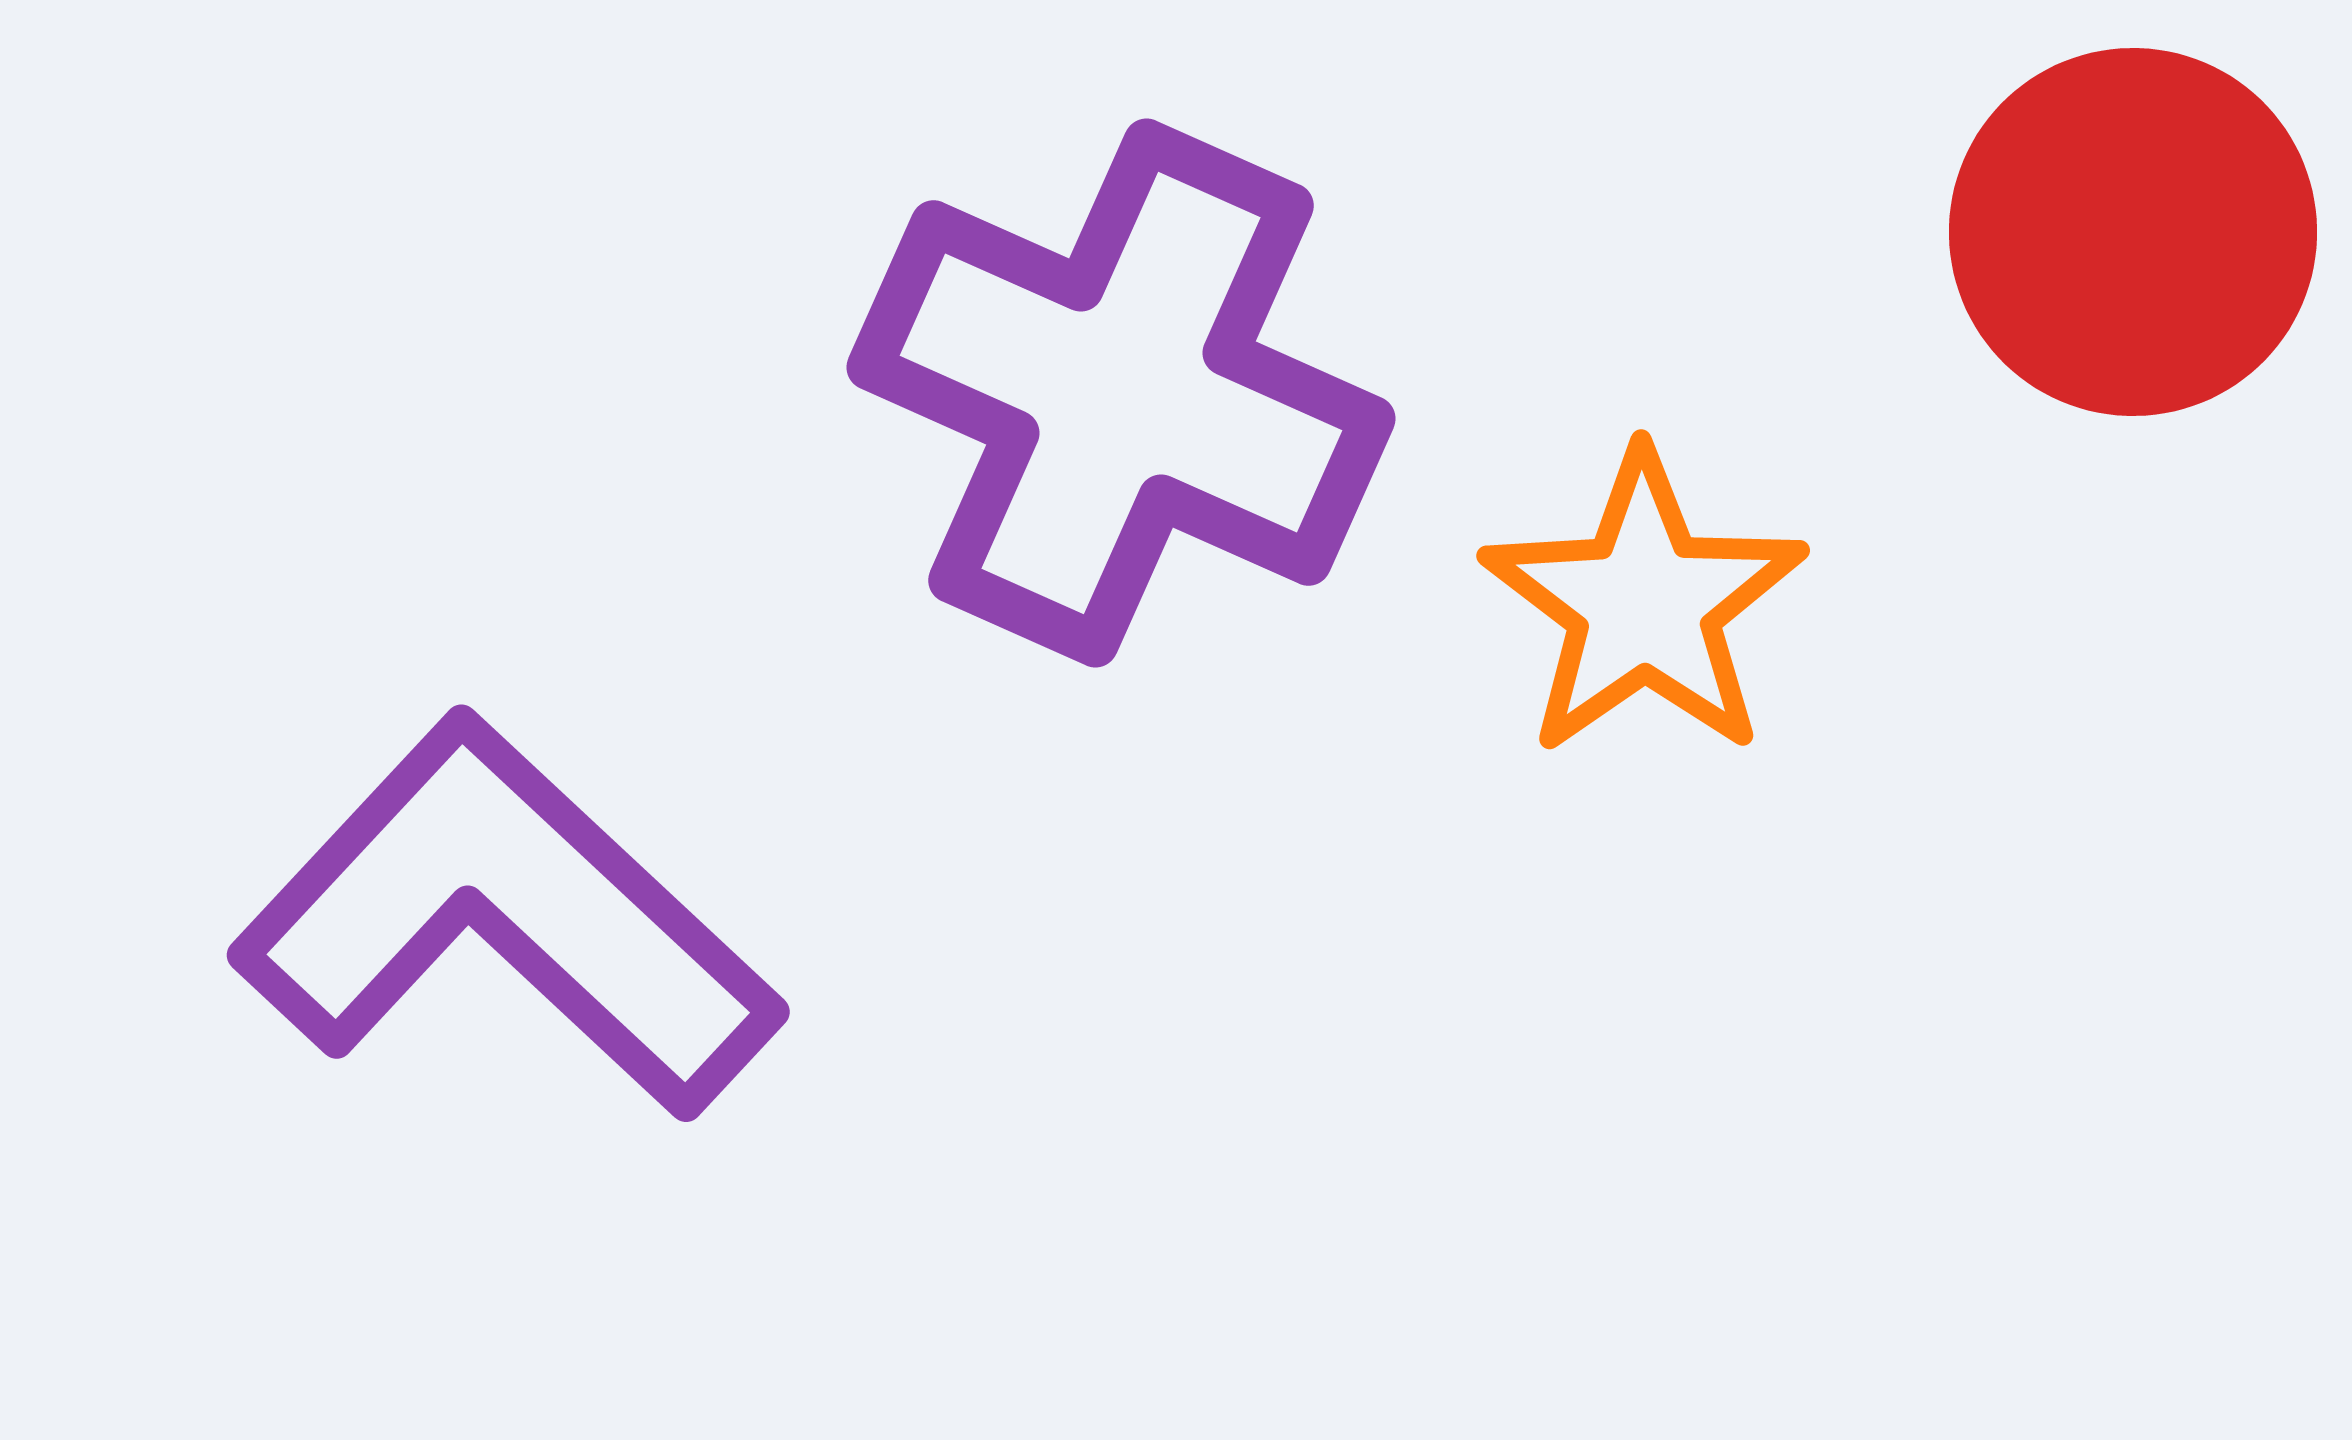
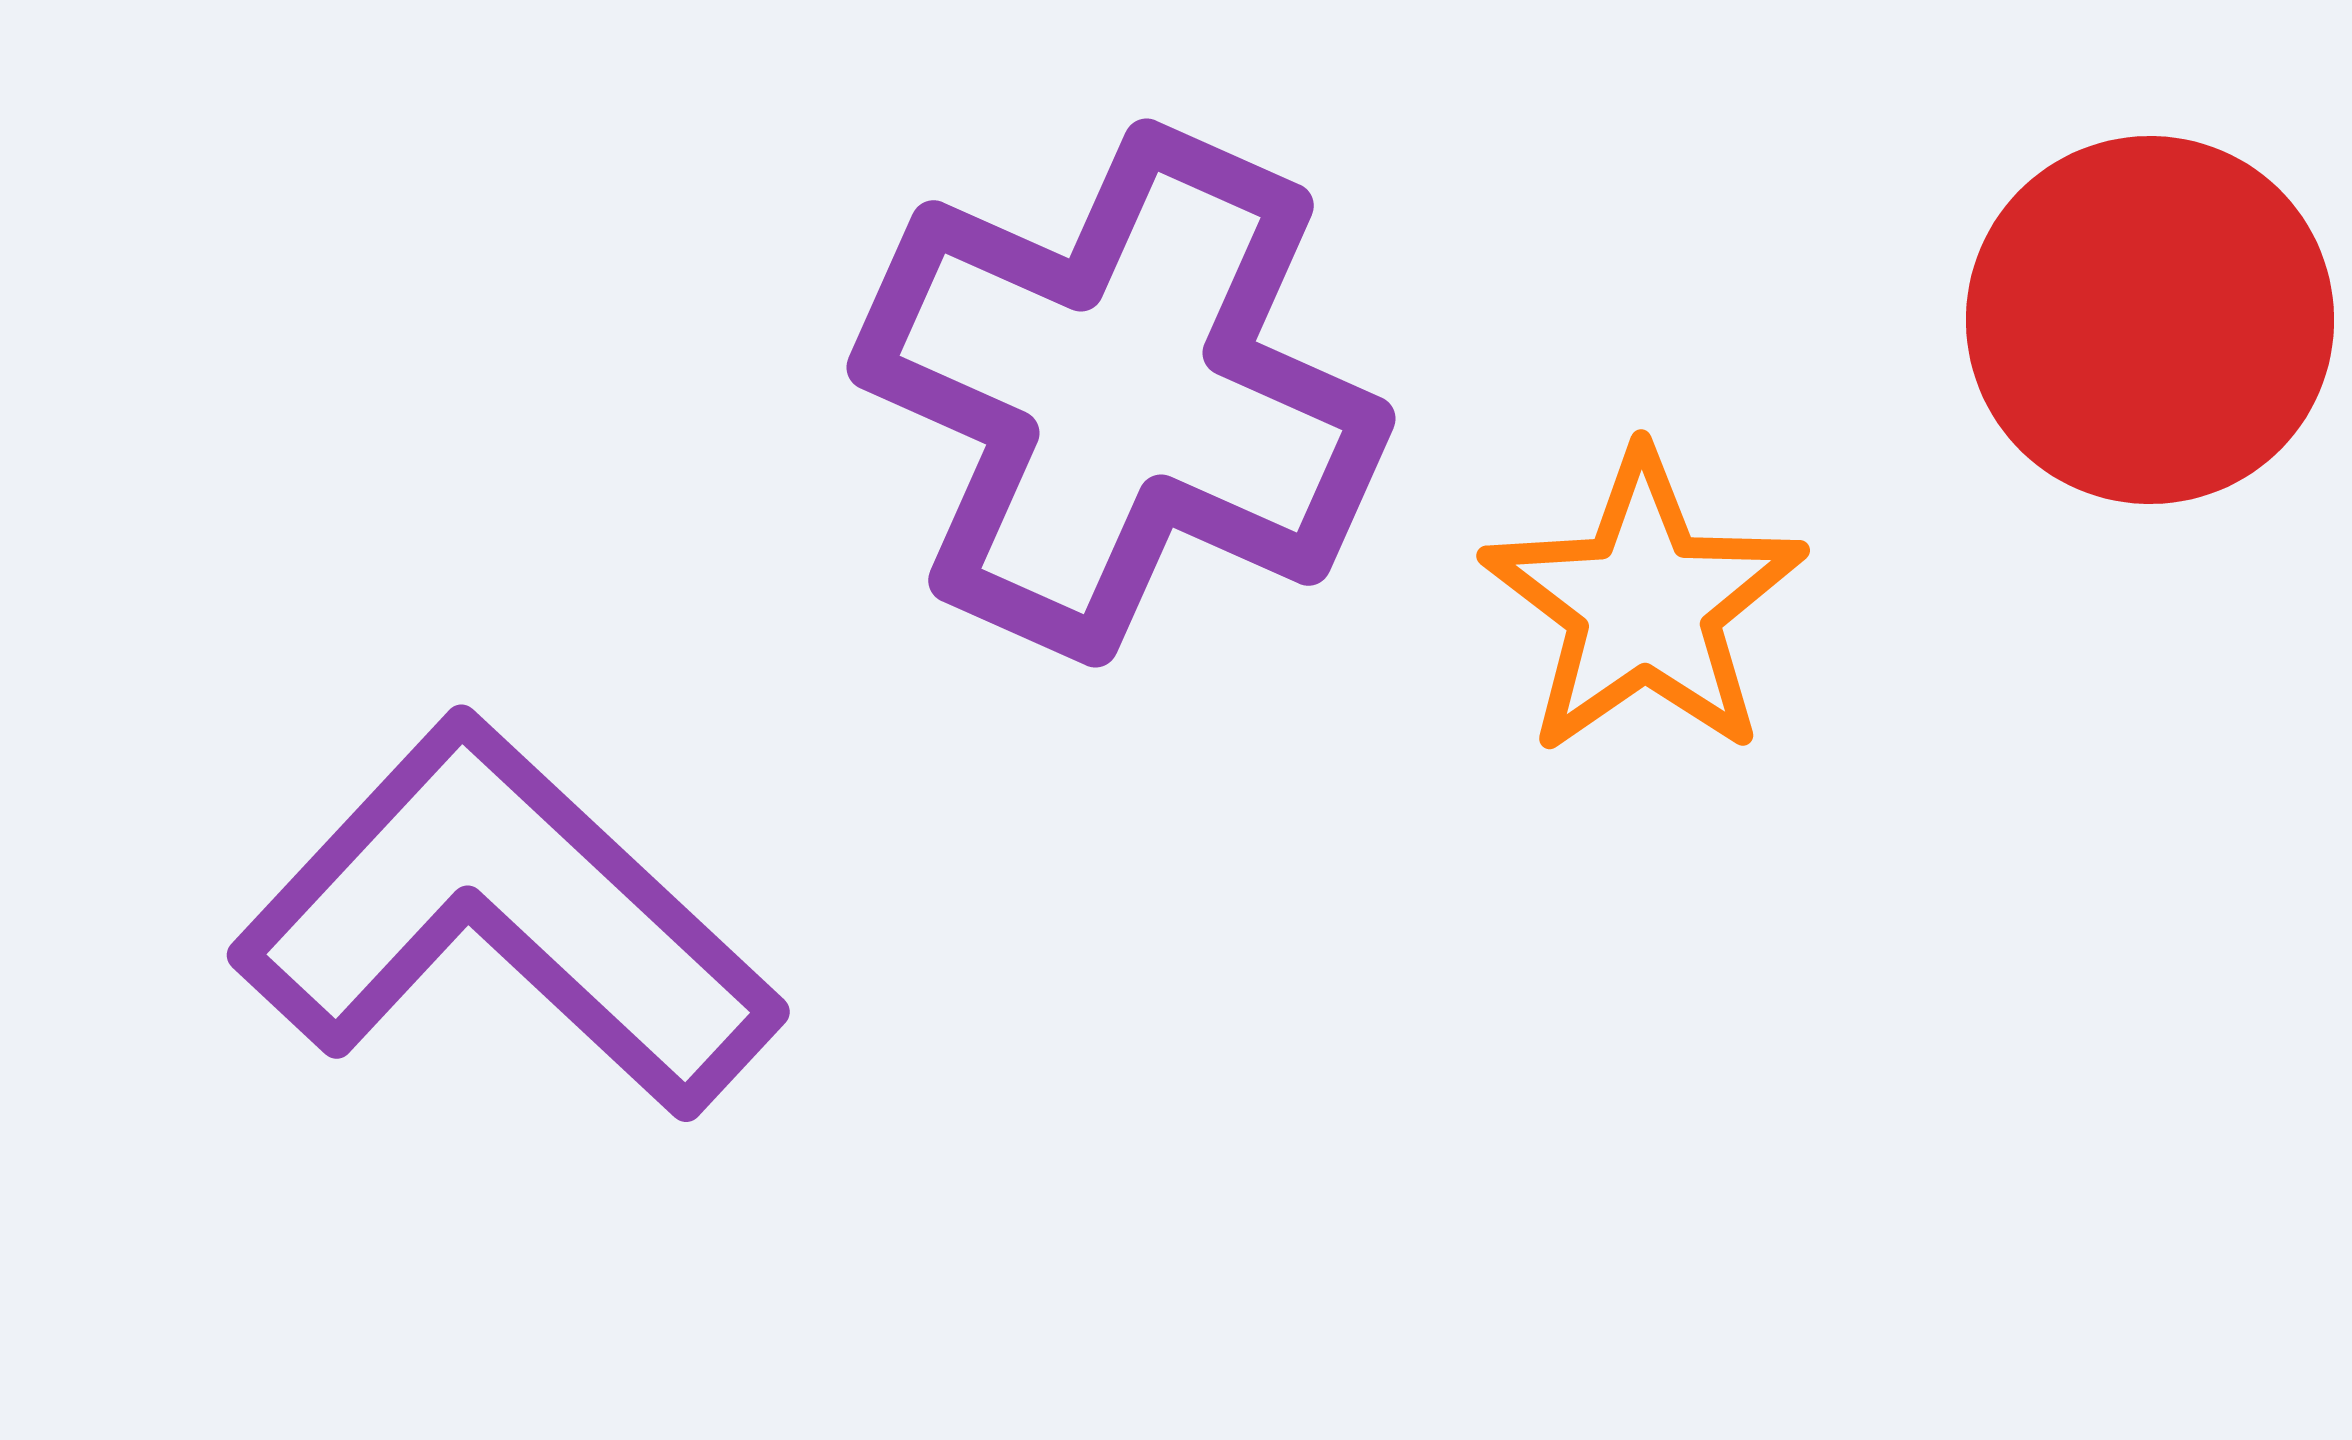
red circle: moved 17 px right, 88 px down
